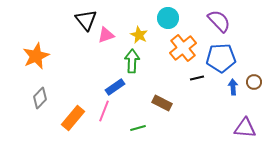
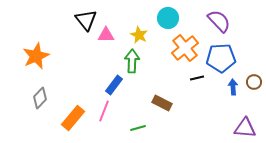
pink triangle: rotated 18 degrees clockwise
orange cross: moved 2 px right
blue rectangle: moved 1 px left, 2 px up; rotated 18 degrees counterclockwise
